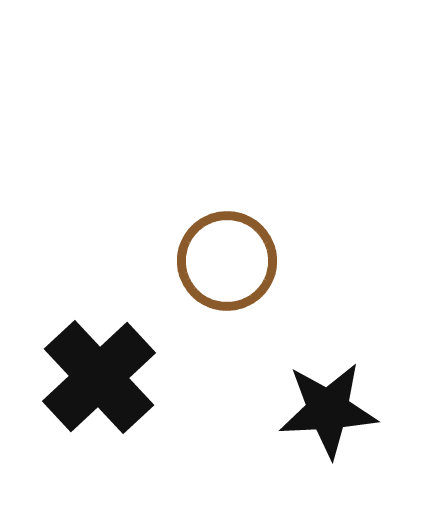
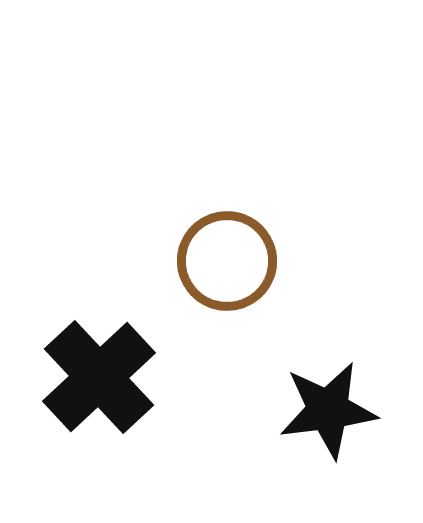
black star: rotated 4 degrees counterclockwise
